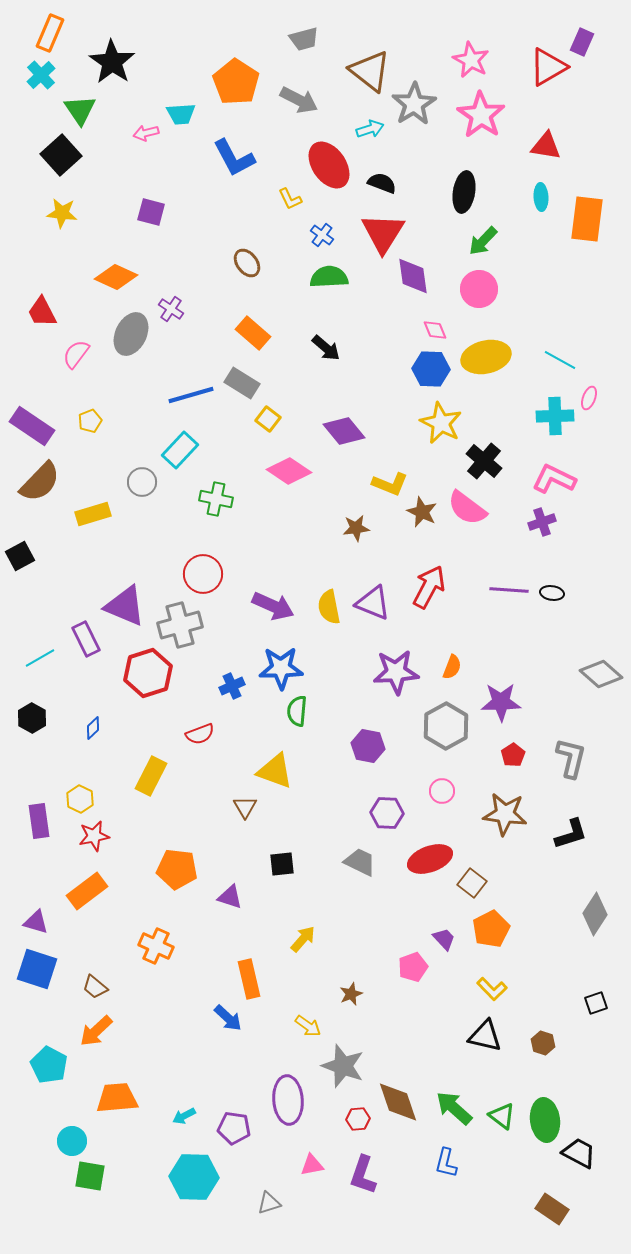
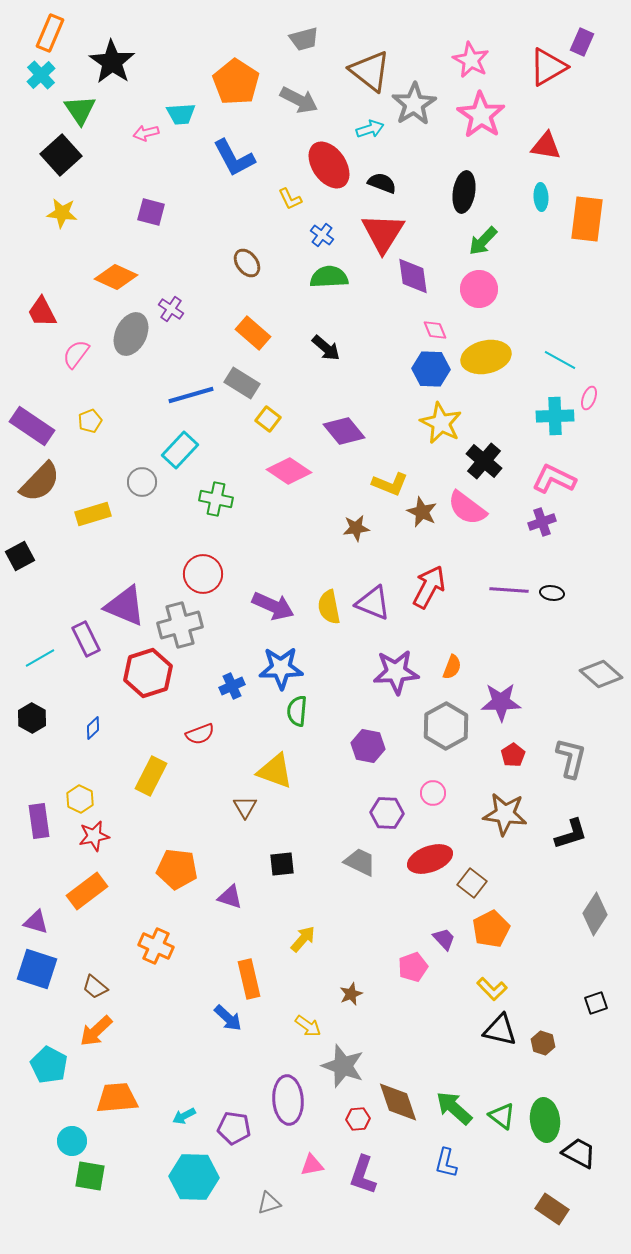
pink circle at (442, 791): moved 9 px left, 2 px down
black triangle at (485, 1036): moved 15 px right, 6 px up
